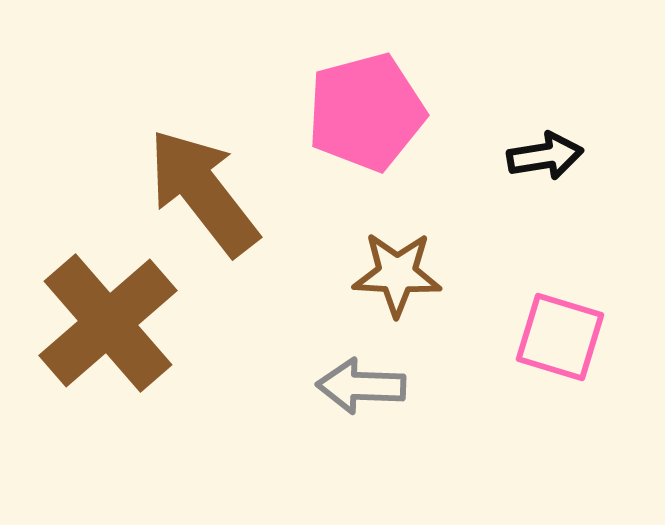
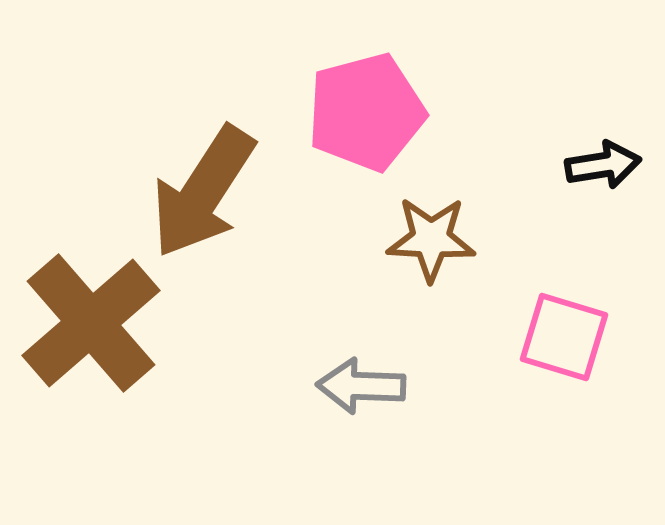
black arrow: moved 58 px right, 9 px down
brown arrow: rotated 109 degrees counterclockwise
brown star: moved 34 px right, 35 px up
brown cross: moved 17 px left
pink square: moved 4 px right
